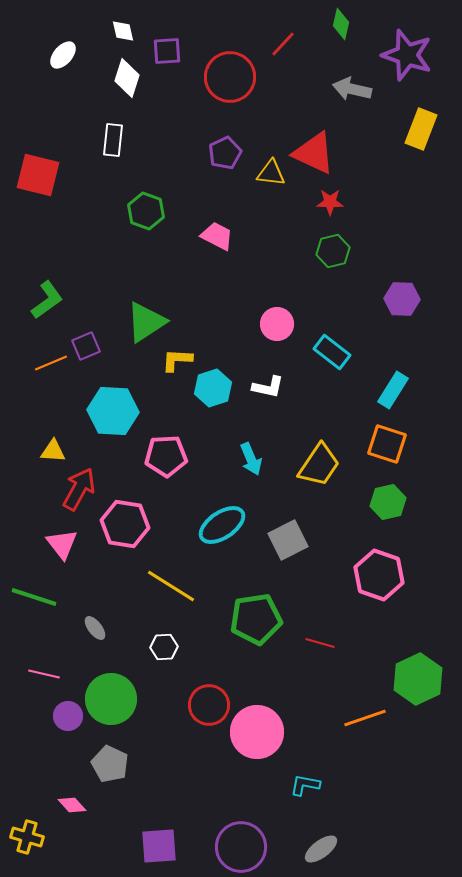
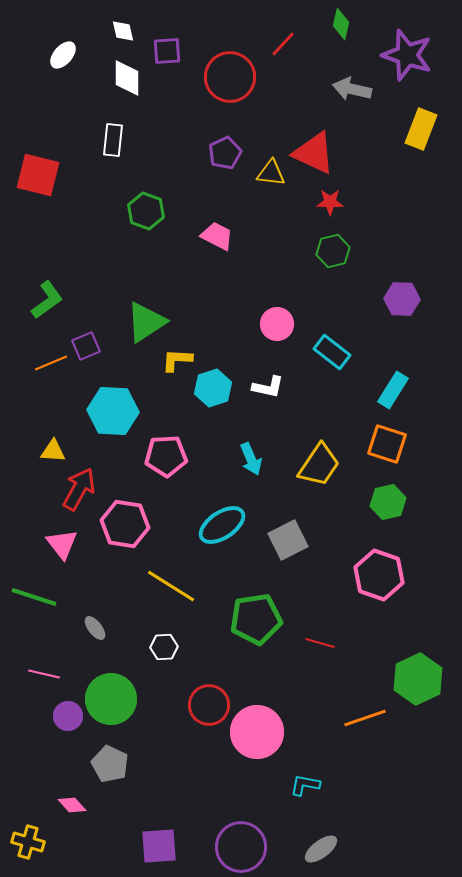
white diamond at (127, 78): rotated 18 degrees counterclockwise
yellow cross at (27, 837): moved 1 px right, 5 px down
